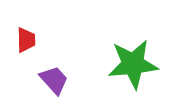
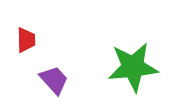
green star: moved 3 px down
